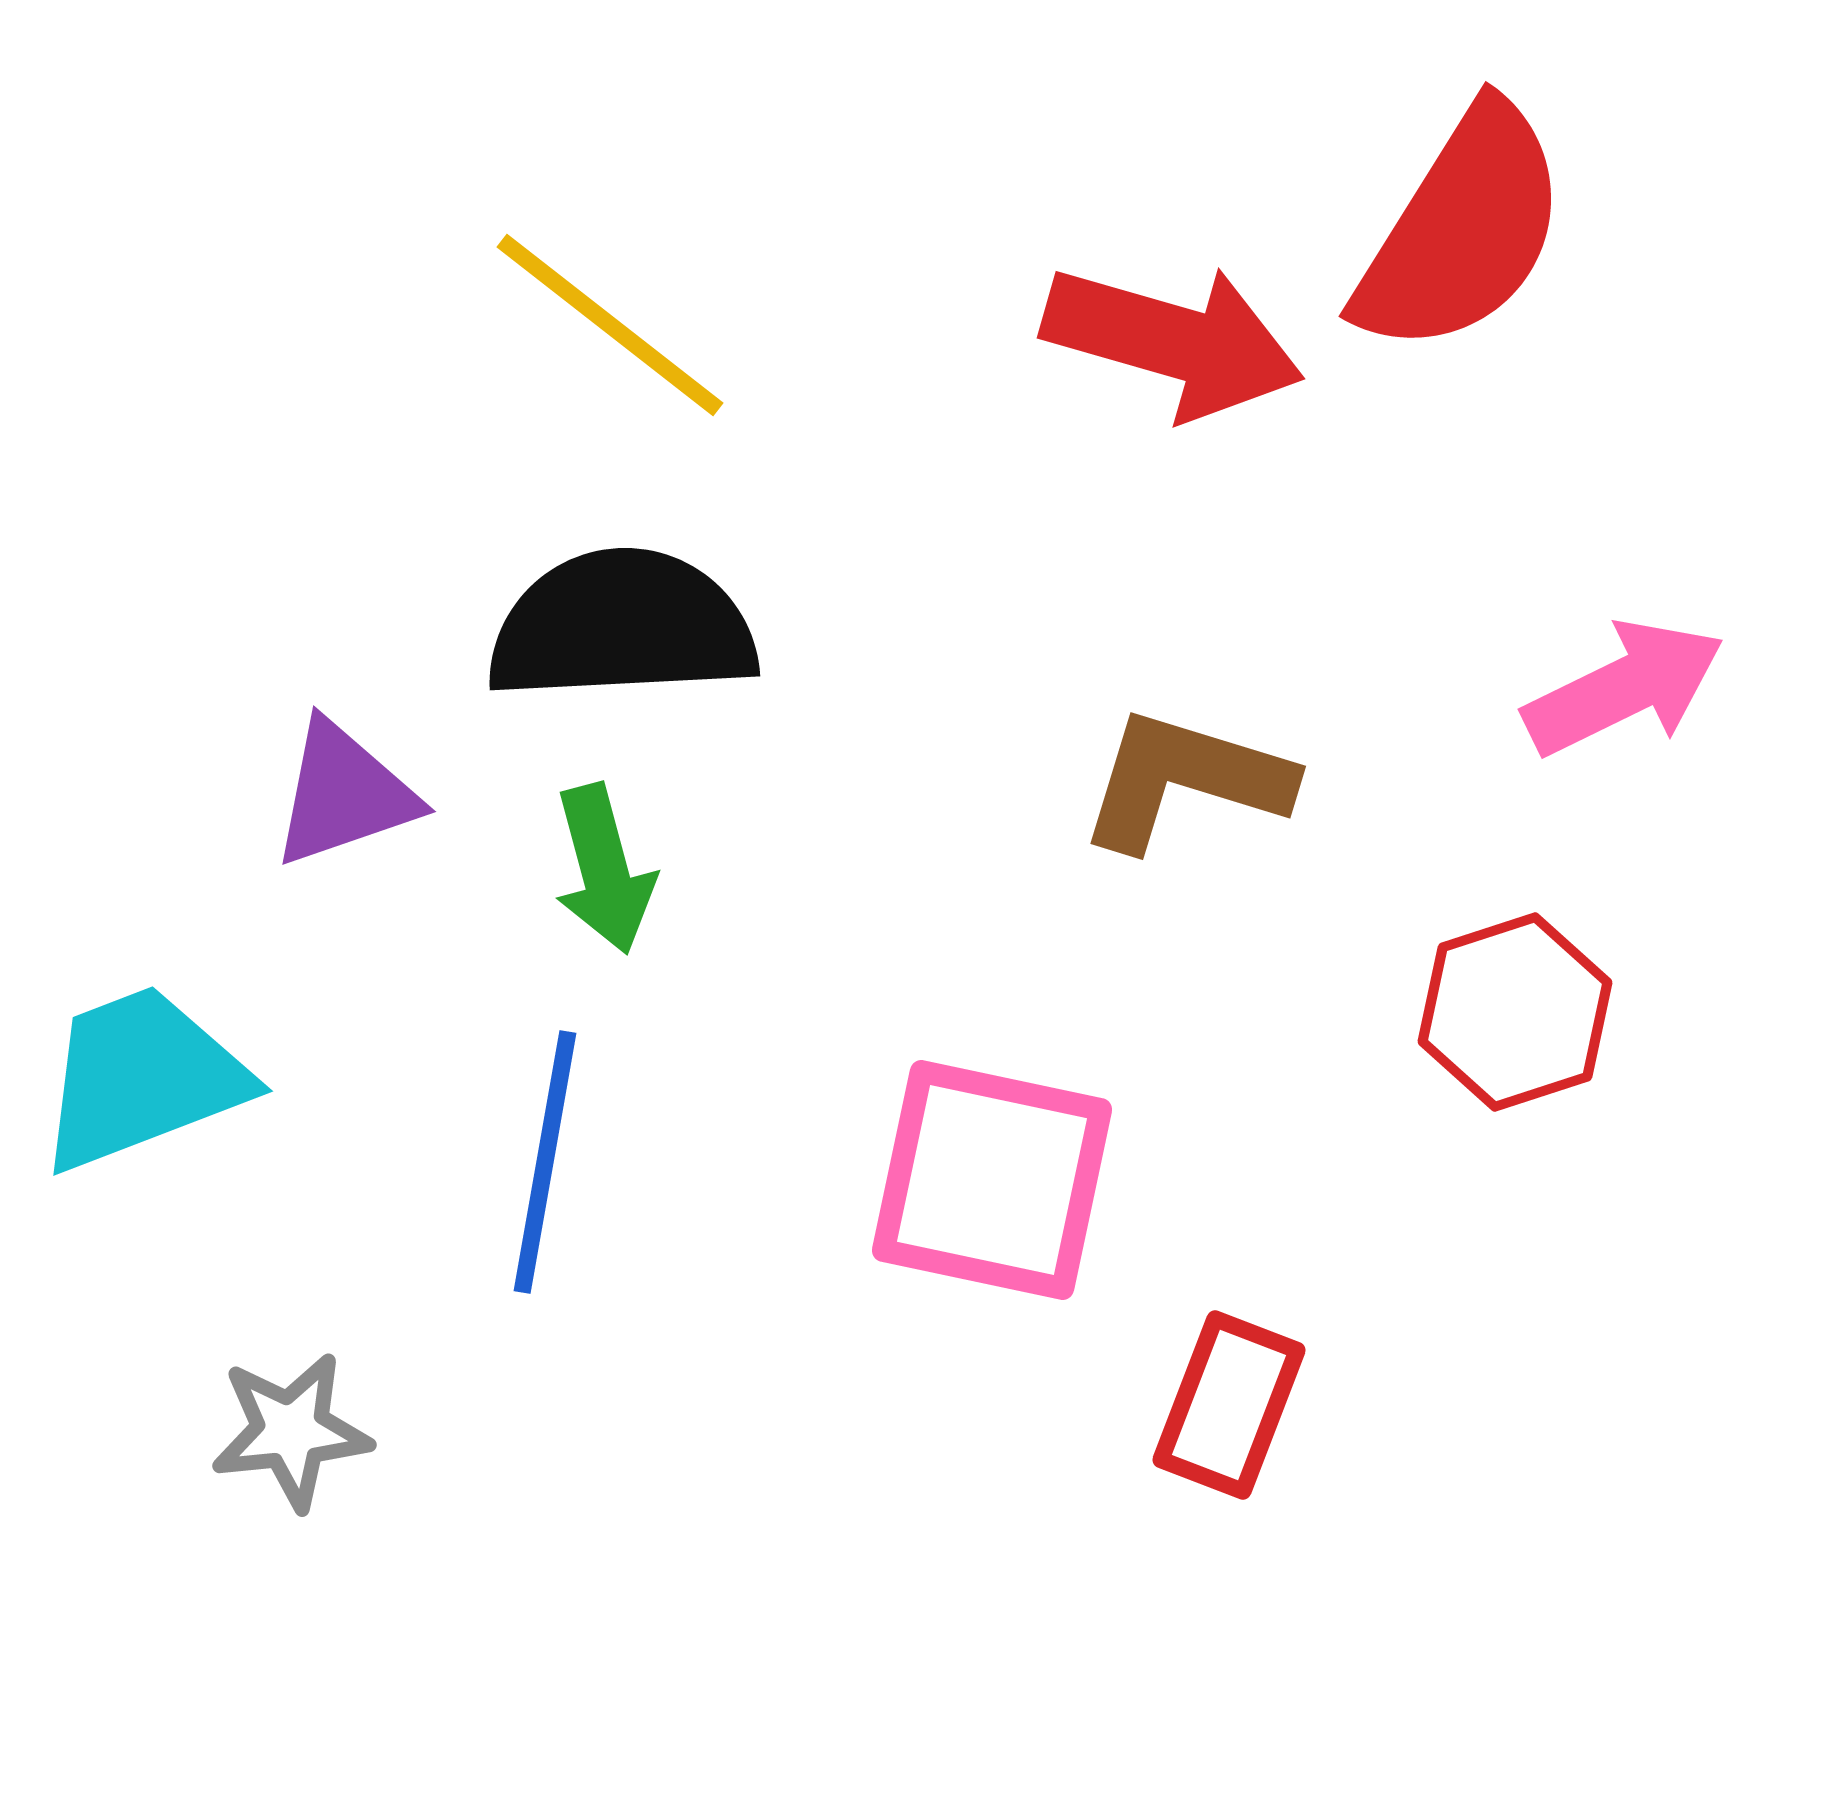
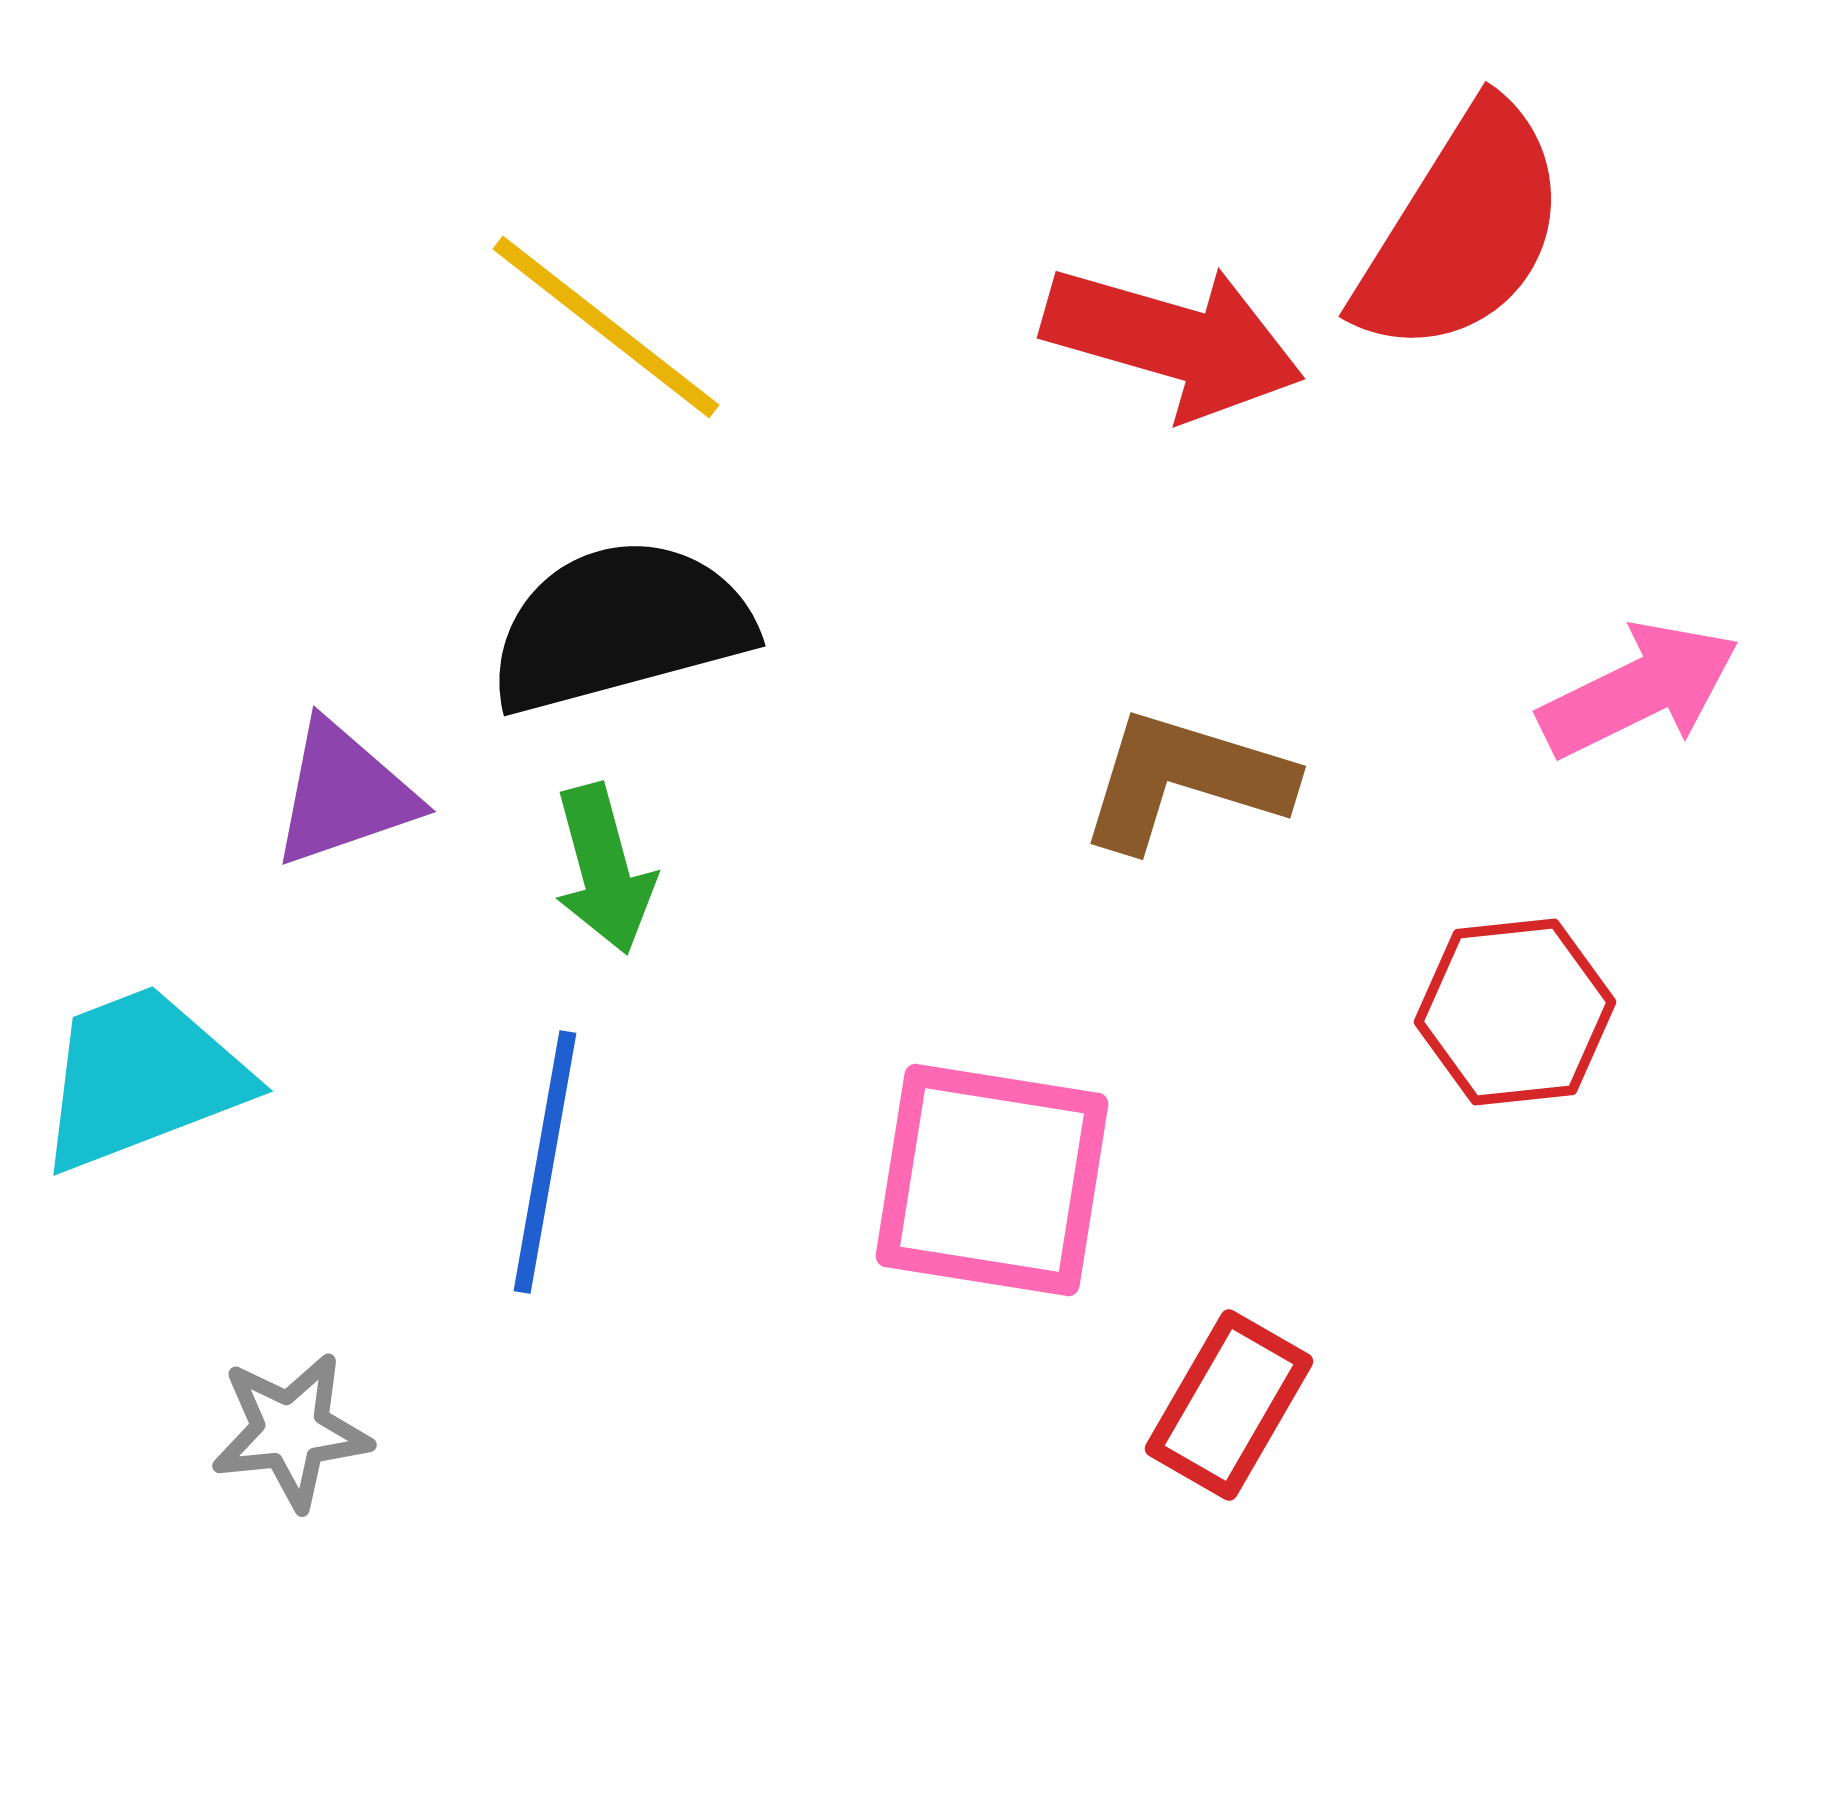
yellow line: moved 4 px left, 2 px down
black semicircle: moved 2 px left; rotated 12 degrees counterclockwise
pink arrow: moved 15 px right, 2 px down
red hexagon: rotated 12 degrees clockwise
pink square: rotated 3 degrees counterclockwise
red rectangle: rotated 9 degrees clockwise
